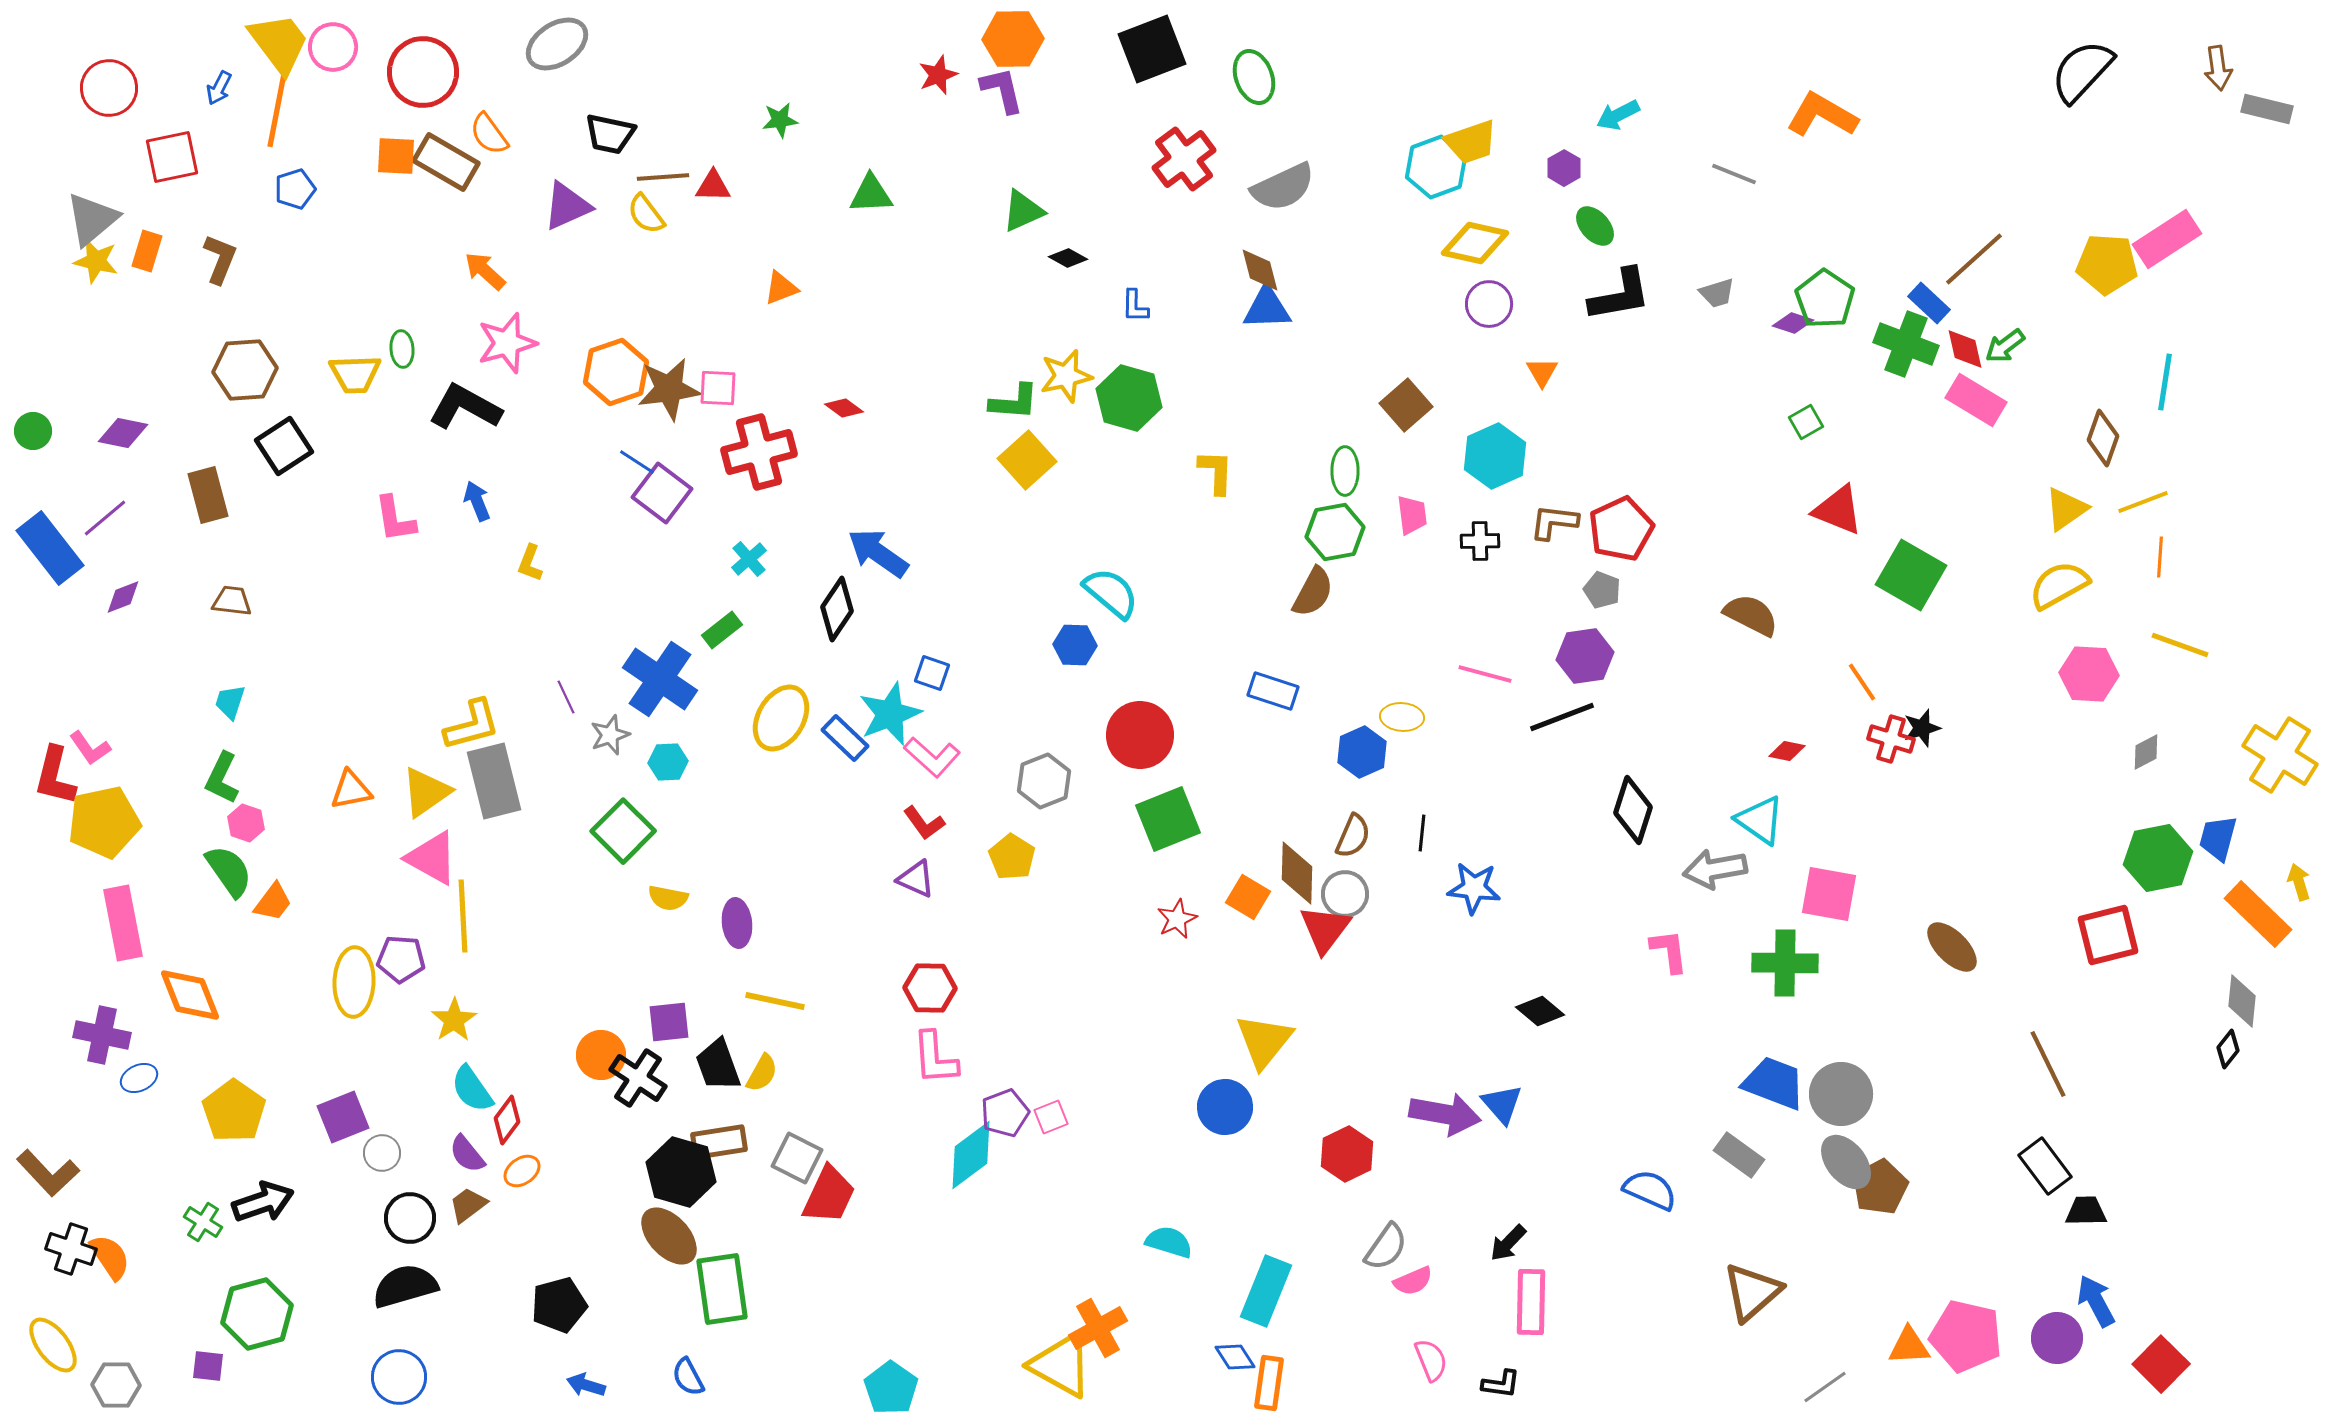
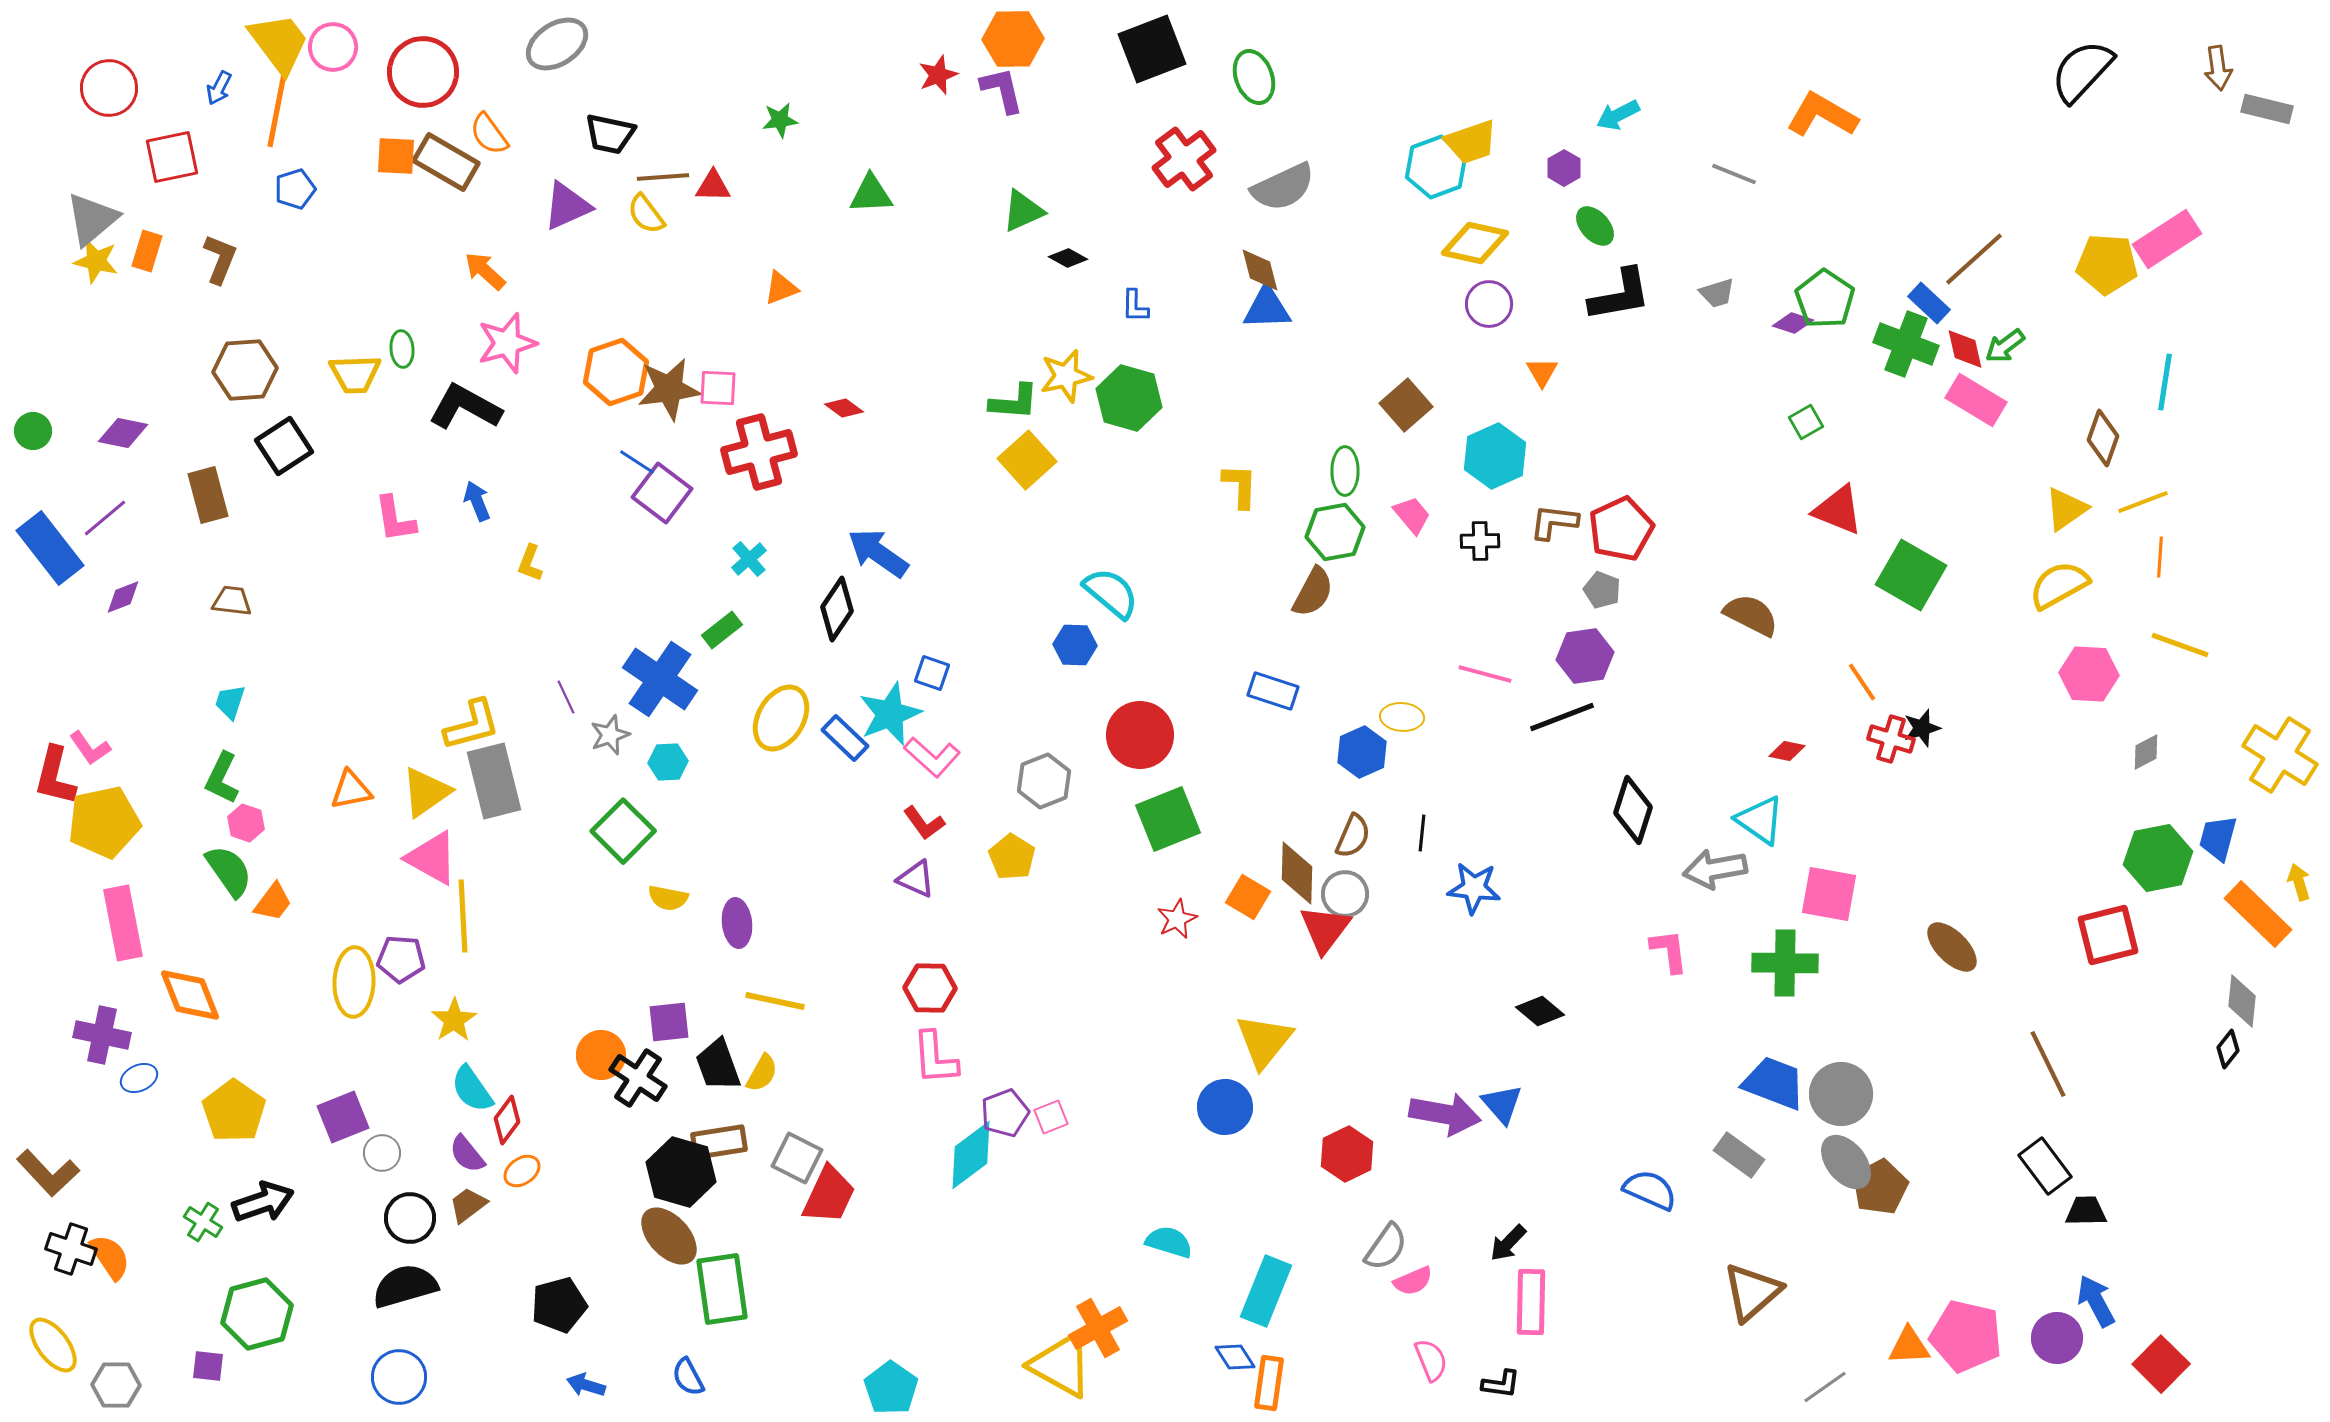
yellow L-shape at (1216, 472): moved 24 px right, 14 px down
pink trapezoid at (1412, 515): rotated 33 degrees counterclockwise
